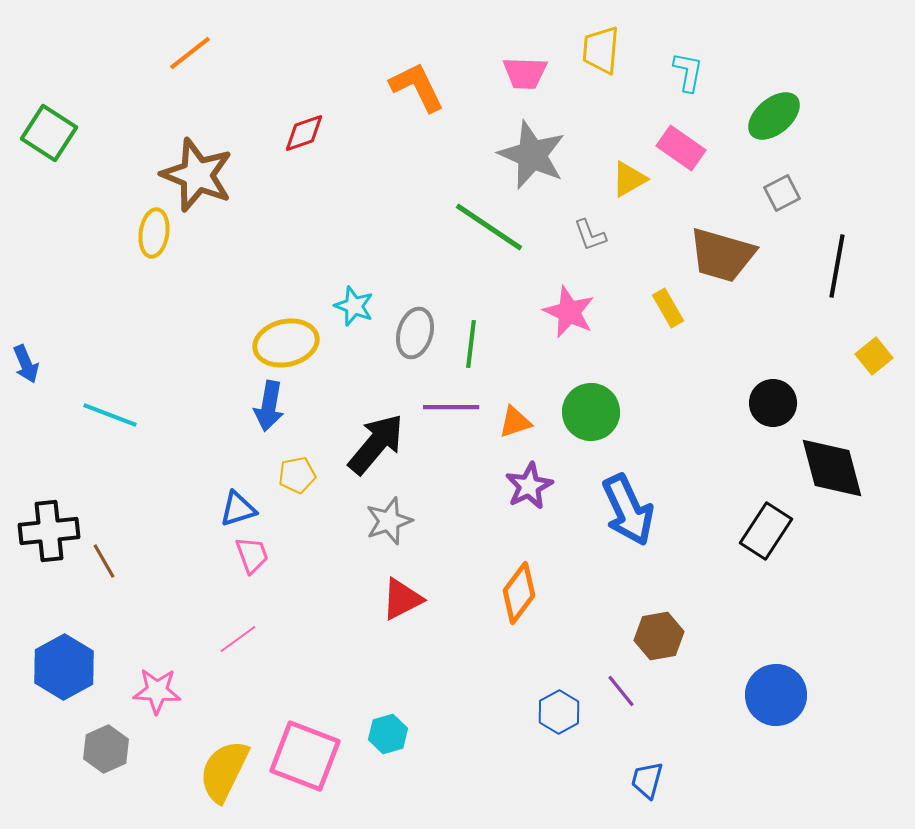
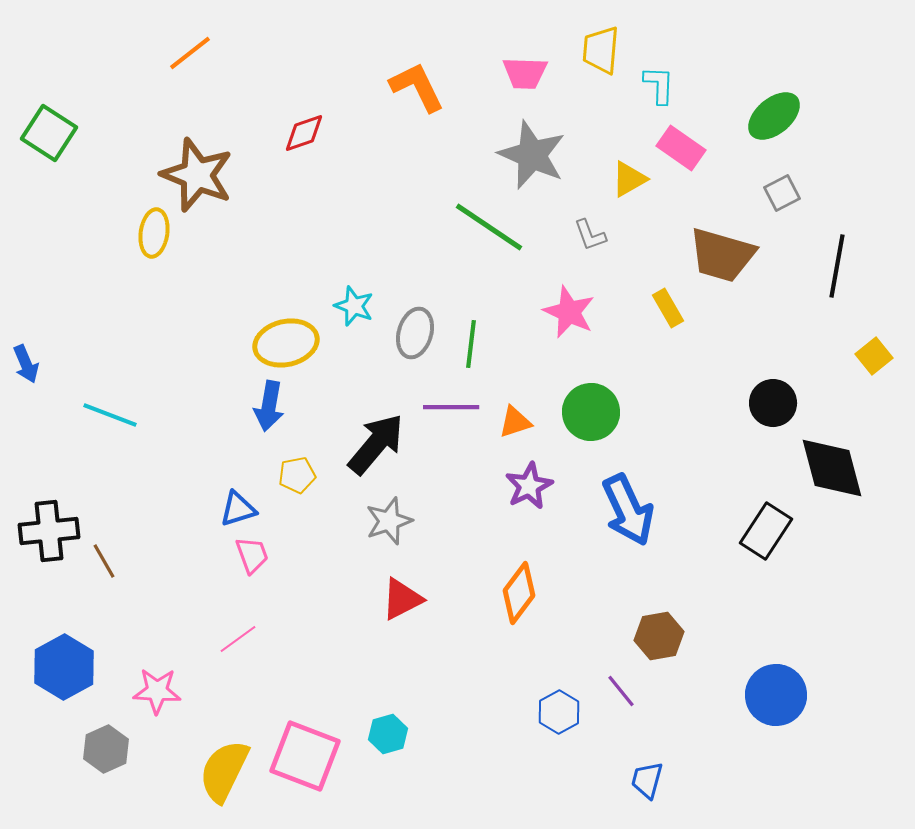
cyan L-shape at (688, 72): moved 29 px left, 13 px down; rotated 9 degrees counterclockwise
